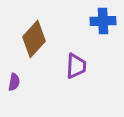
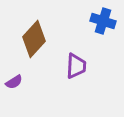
blue cross: rotated 20 degrees clockwise
purple semicircle: rotated 48 degrees clockwise
